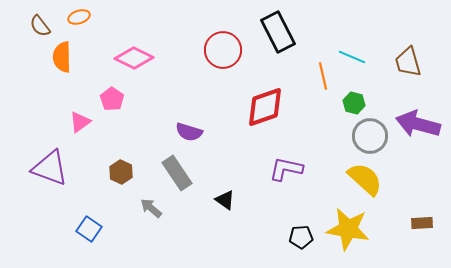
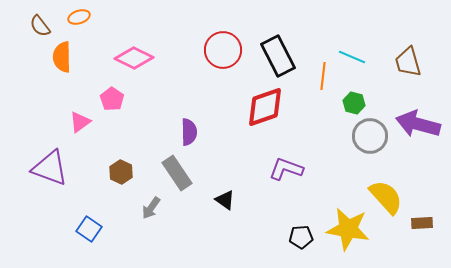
black rectangle: moved 24 px down
orange line: rotated 20 degrees clockwise
purple semicircle: rotated 108 degrees counterclockwise
purple L-shape: rotated 8 degrees clockwise
yellow semicircle: moved 21 px right, 18 px down; rotated 6 degrees clockwise
gray arrow: rotated 95 degrees counterclockwise
